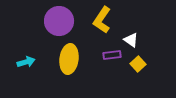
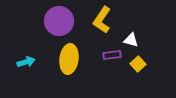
white triangle: rotated 21 degrees counterclockwise
